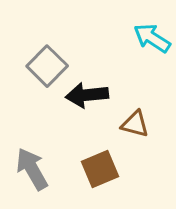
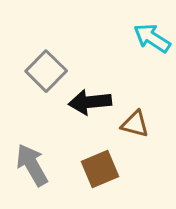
gray square: moved 1 px left, 5 px down
black arrow: moved 3 px right, 7 px down
gray arrow: moved 4 px up
